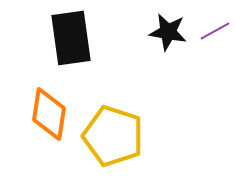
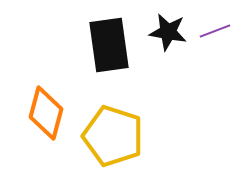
purple line: rotated 8 degrees clockwise
black rectangle: moved 38 px right, 7 px down
orange diamond: moved 3 px left, 1 px up; rotated 6 degrees clockwise
